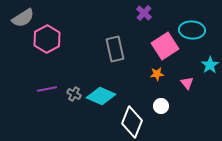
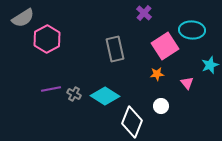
cyan star: rotated 12 degrees clockwise
purple line: moved 4 px right
cyan diamond: moved 4 px right; rotated 8 degrees clockwise
